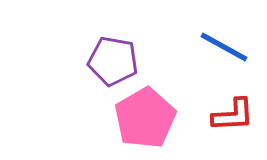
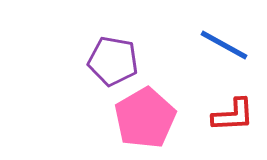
blue line: moved 2 px up
